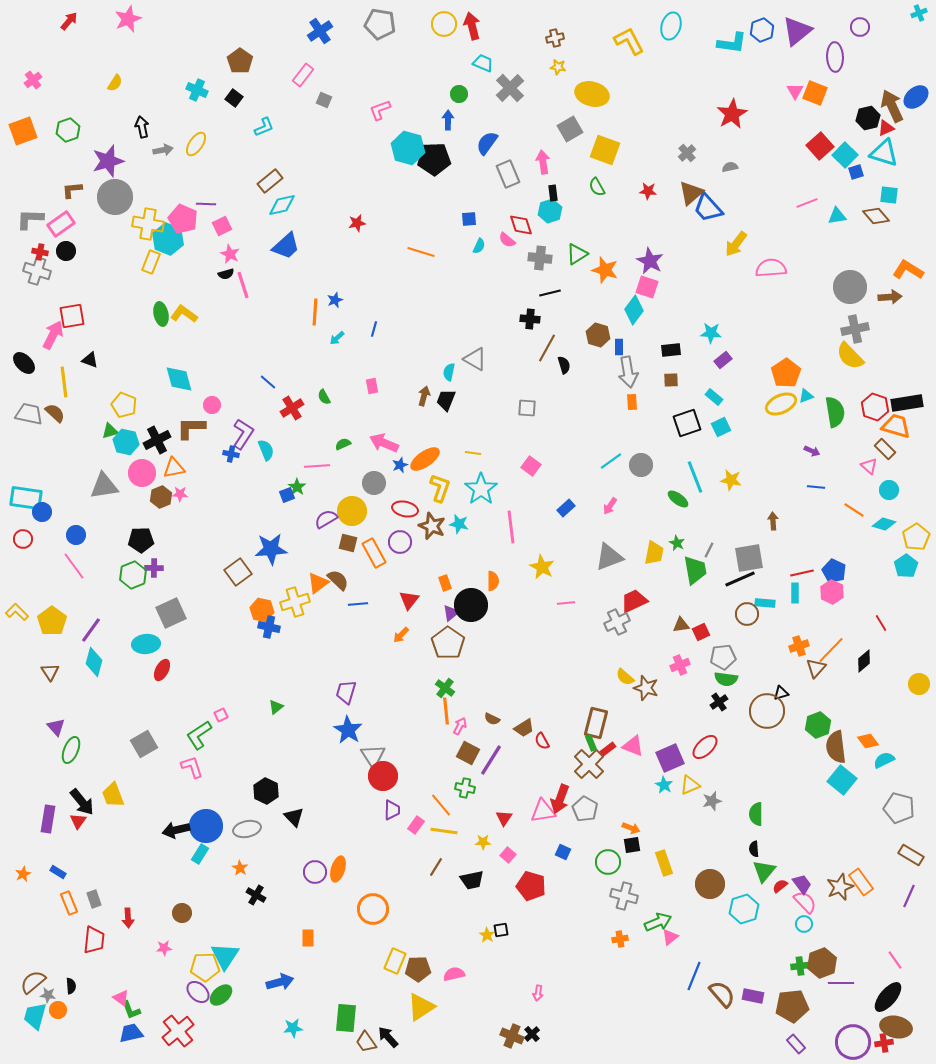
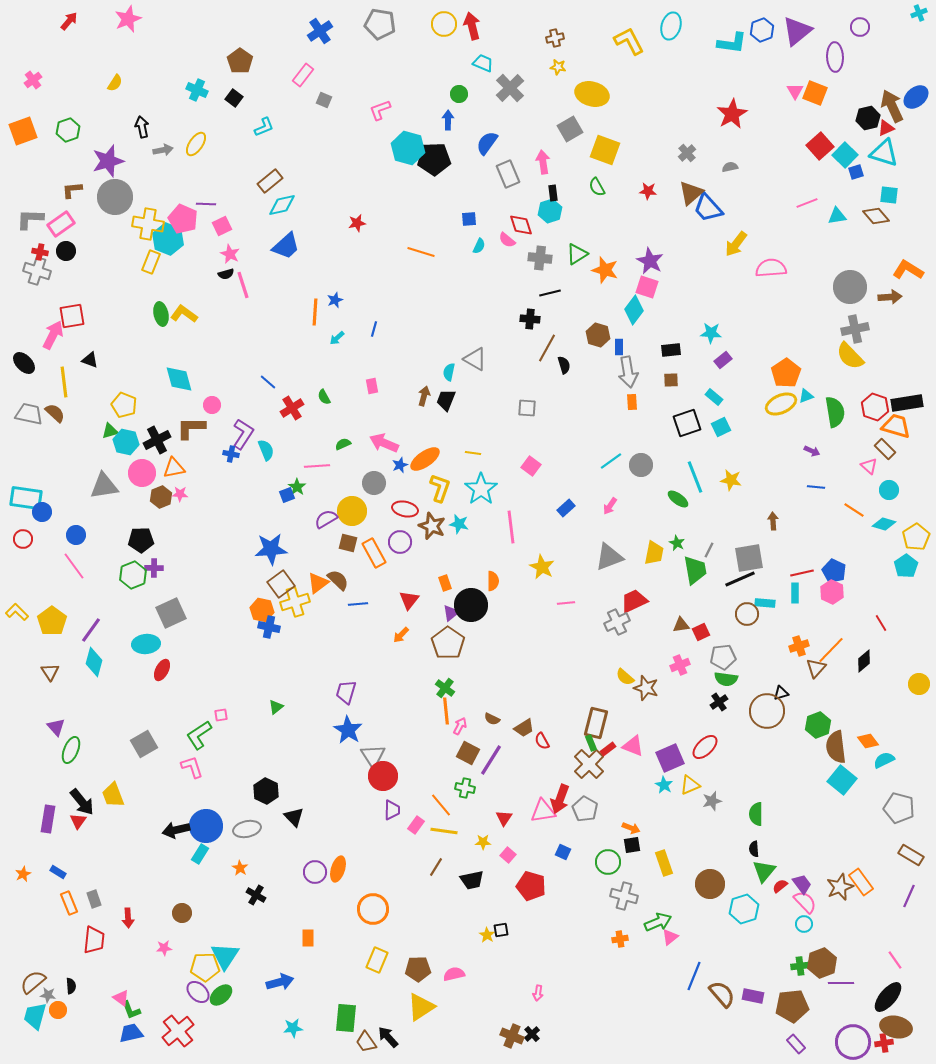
brown square at (238, 572): moved 43 px right, 12 px down
pink square at (221, 715): rotated 16 degrees clockwise
yellow rectangle at (395, 961): moved 18 px left, 1 px up
